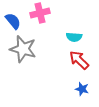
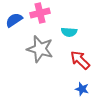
blue semicircle: moved 1 px right, 1 px up; rotated 84 degrees counterclockwise
cyan semicircle: moved 5 px left, 5 px up
gray star: moved 17 px right
red arrow: moved 1 px right
